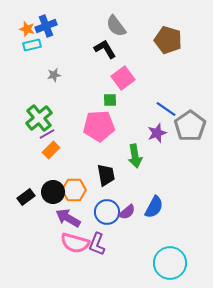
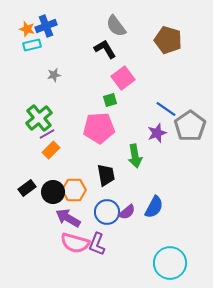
green square: rotated 16 degrees counterclockwise
pink pentagon: moved 2 px down
black rectangle: moved 1 px right, 9 px up
